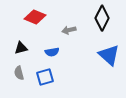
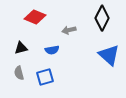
blue semicircle: moved 2 px up
